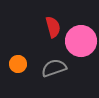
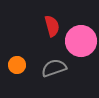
red semicircle: moved 1 px left, 1 px up
orange circle: moved 1 px left, 1 px down
